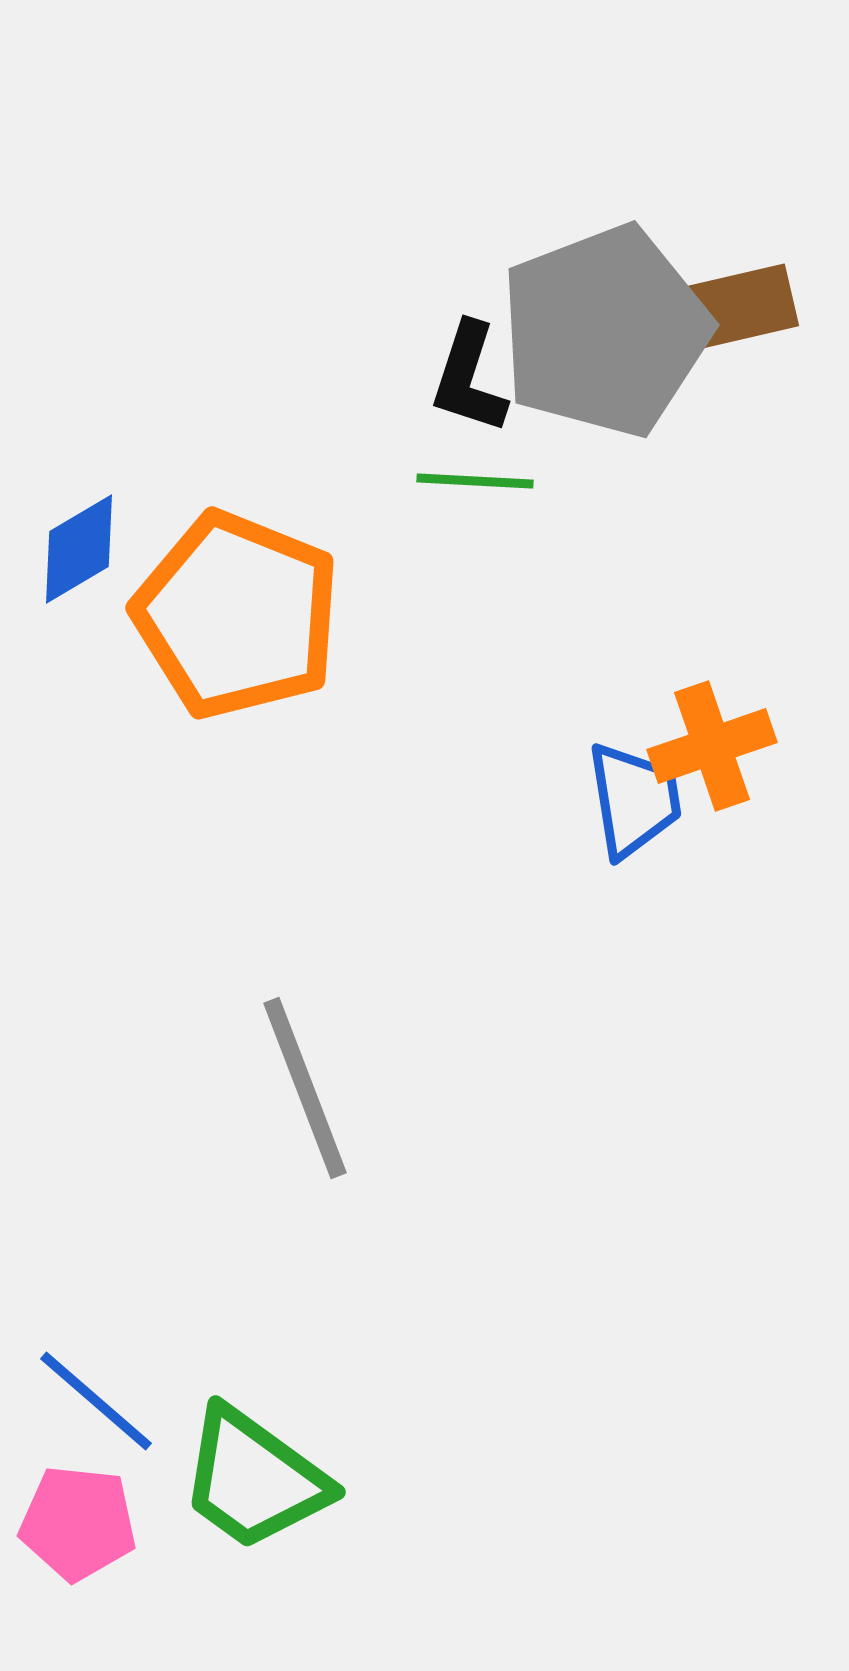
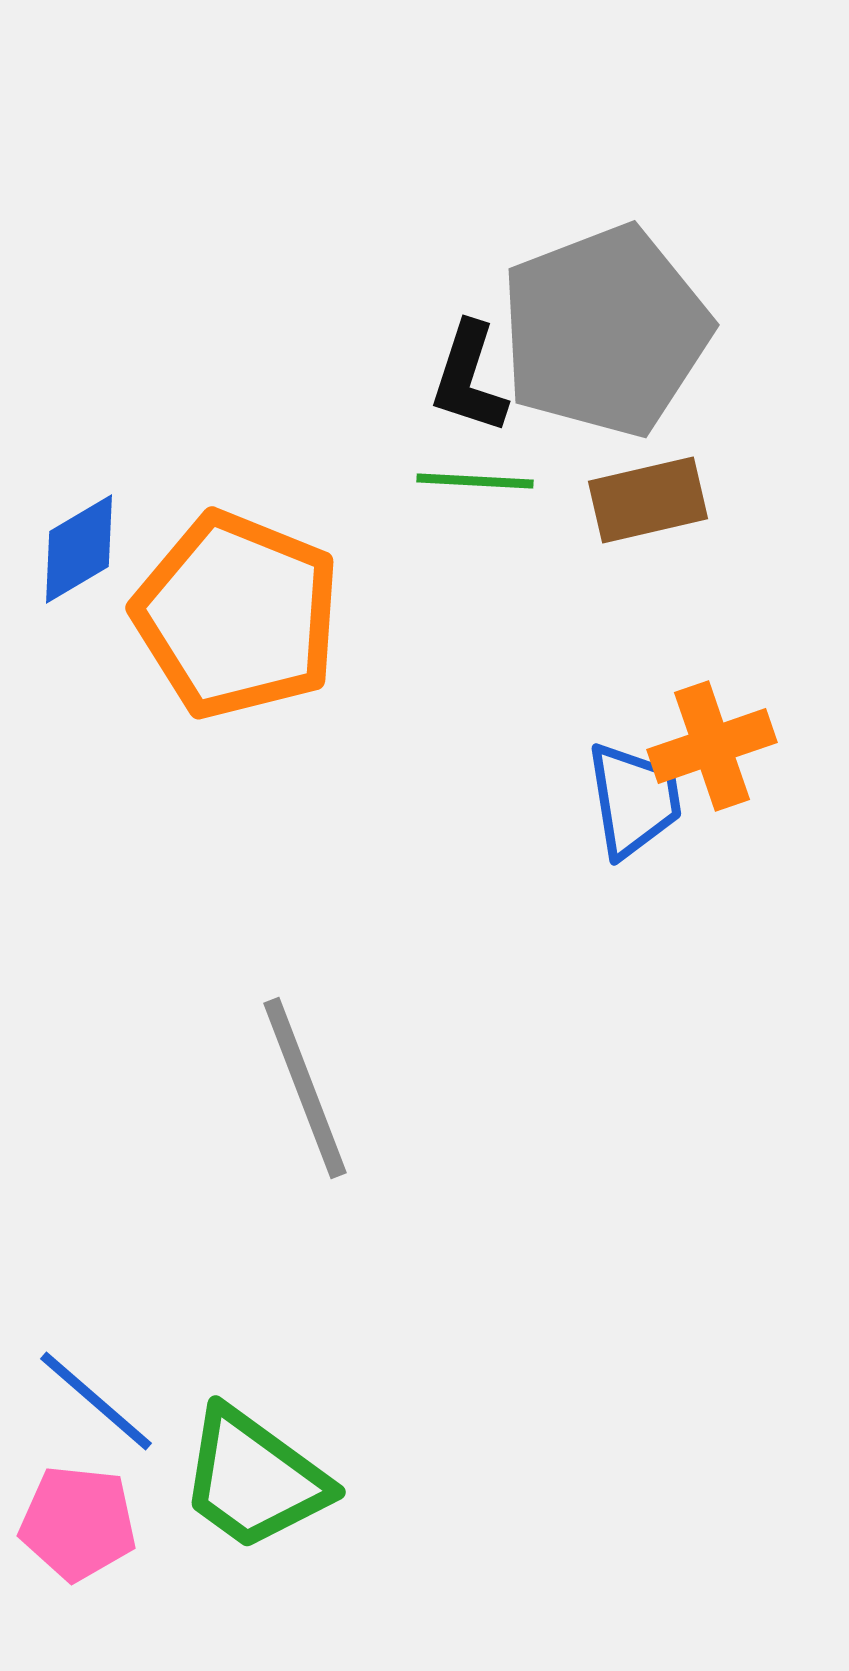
brown rectangle: moved 91 px left, 193 px down
